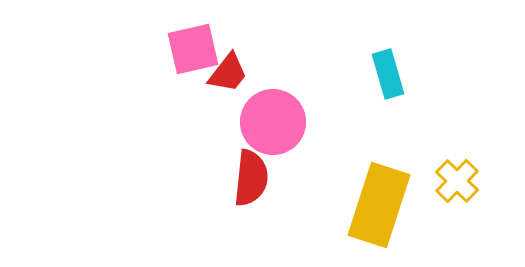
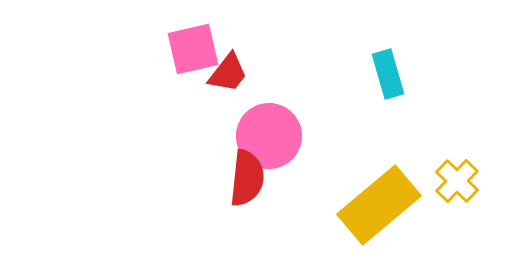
pink circle: moved 4 px left, 14 px down
red semicircle: moved 4 px left
yellow rectangle: rotated 32 degrees clockwise
